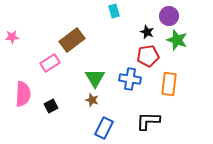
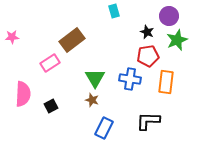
green star: rotated 30 degrees clockwise
orange rectangle: moved 3 px left, 2 px up
